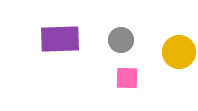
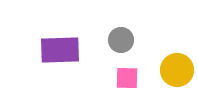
purple rectangle: moved 11 px down
yellow circle: moved 2 px left, 18 px down
